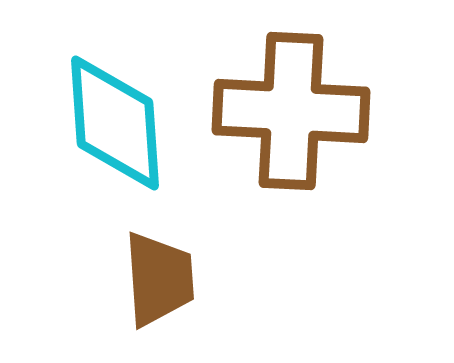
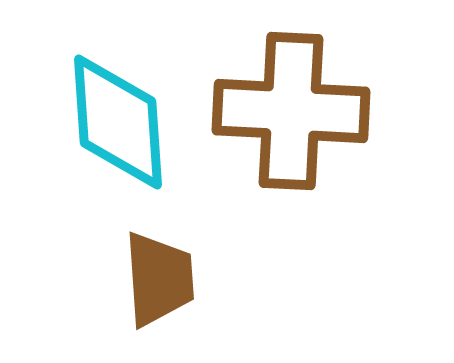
cyan diamond: moved 3 px right, 1 px up
